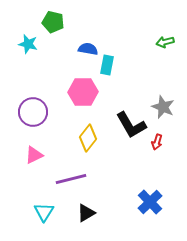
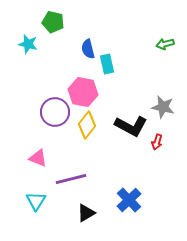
green arrow: moved 2 px down
blue semicircle: rotated 114 degrees counterclockwise
cyan rectangle: moved 1 px up; rotated 24 degrees counterclockwise
pink hexagon: rotated 12 degrees clockwise
gray star: rotated 10 degrees counterclockwise
purple circle: moved 22 px right
black L-shape: moved 1 px down; rotated 32 degrees counterclockwise
yellow diamond: moved 1 px left, 13 px up
pink triangle: moved 4 px right, 3 px down; rotated 48 degrees clockwise
blue cross: moved 21 px left, 2 px up
cyan triangle: moved 8 px left, 11 px up
